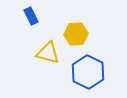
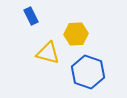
blue hexagon: rotated 8 degrees counterclockwise
